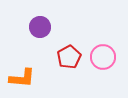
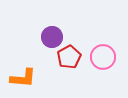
purple circle: moved 12 px right, 10 px down
orange L-shape: moved 1 px right
